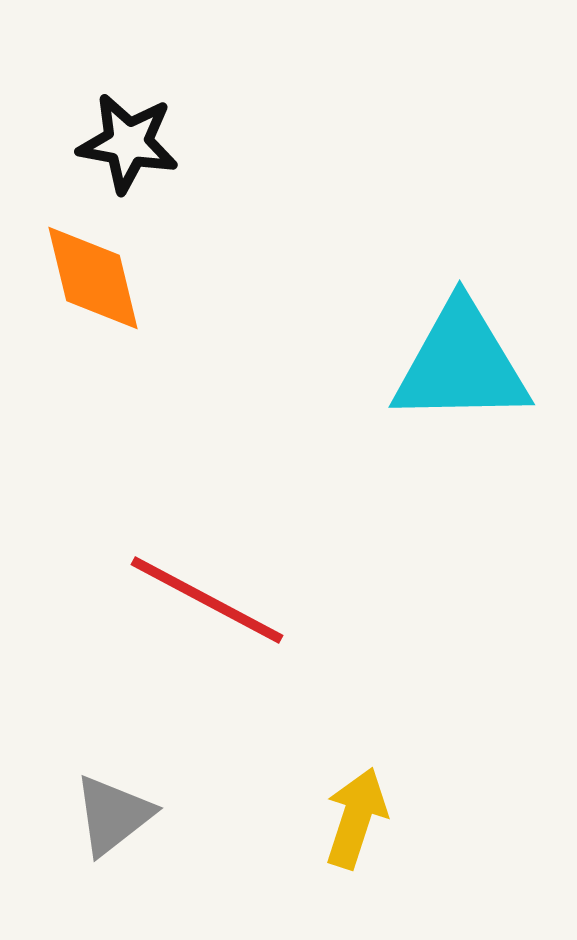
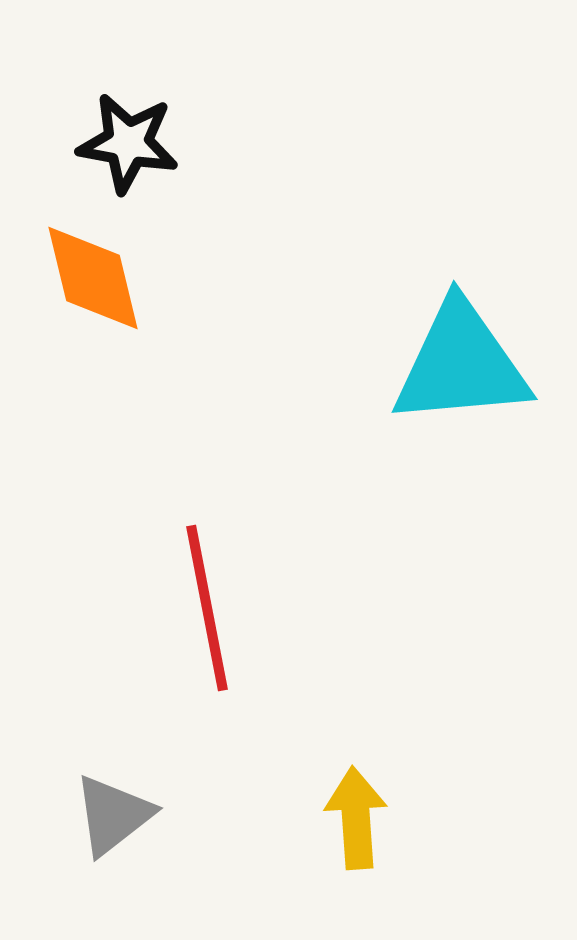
cyan triangle: rotated 4 degrees counterclockwise
red line: moved 8 px down; rotated 51 degrees clockwise
yellow arrow: rotated 22 degrees counterclockwise
